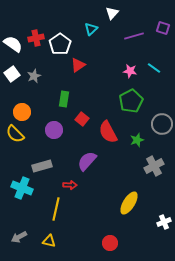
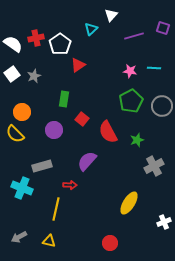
white triangle: moved 1 px left, 2 px down
cyan line: rotated 32 degrees counterclockwise
gray circle: moved 18 px up
